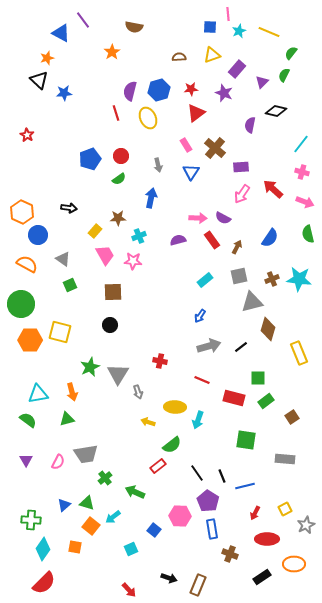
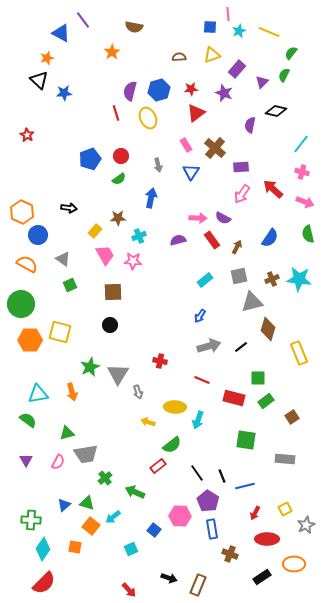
green triangle at (67, 419): moved 14 px down
